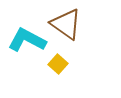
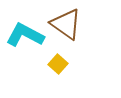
cyan L-shape: moved 2 px left, 5 px up
